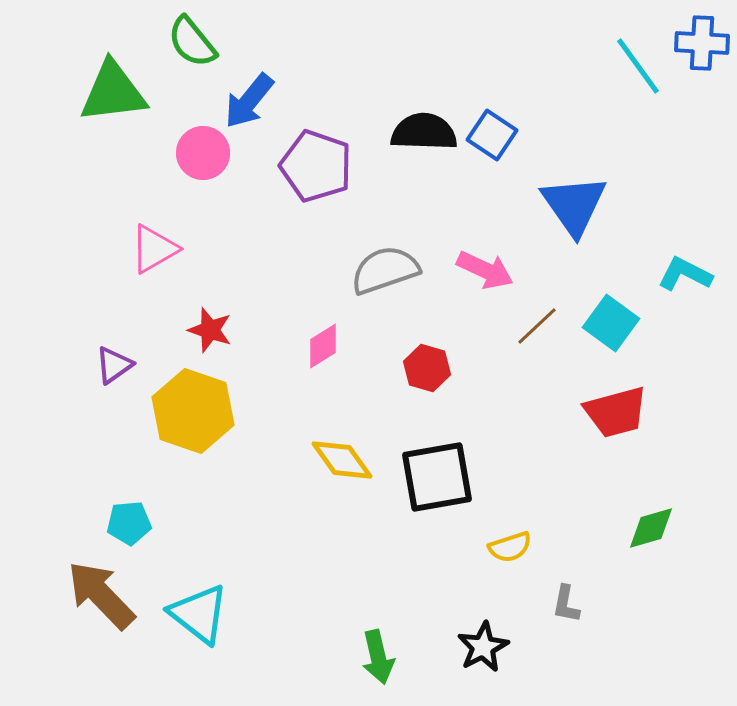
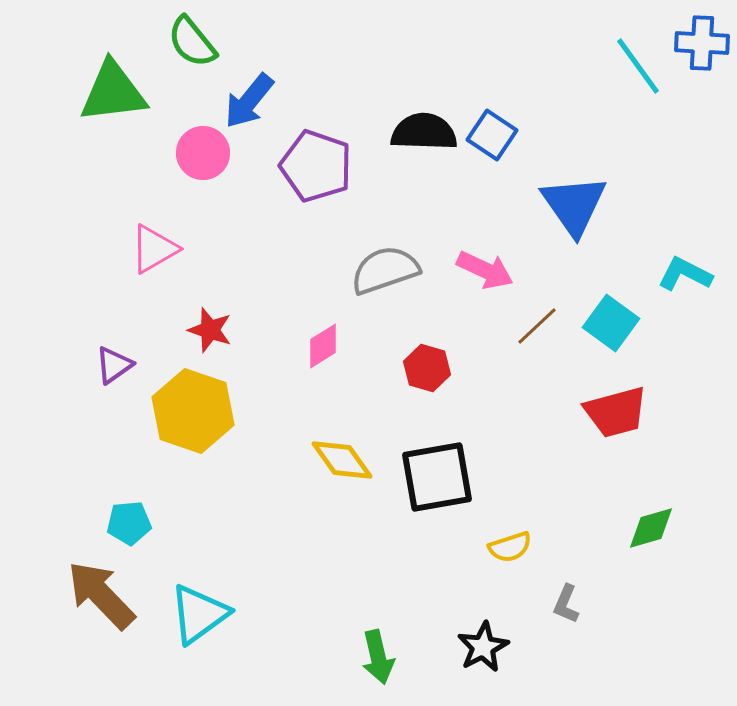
gray L-shape: rotated 12 degrees clockwise
cyan triangle: rotated 46 degrees clockwise
